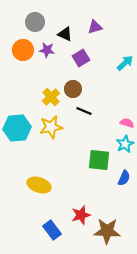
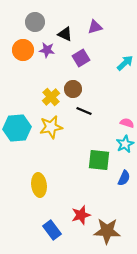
yellow ellipse: rotated 65 degrees clockwise
